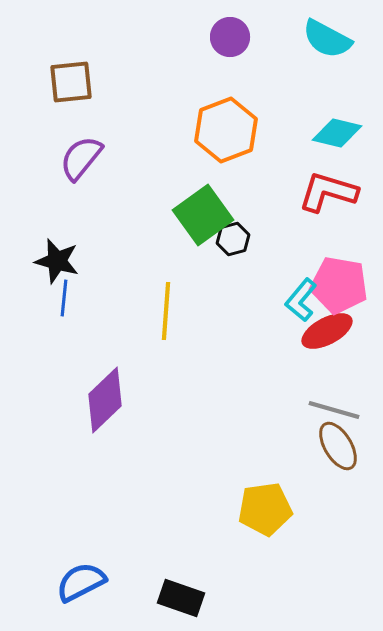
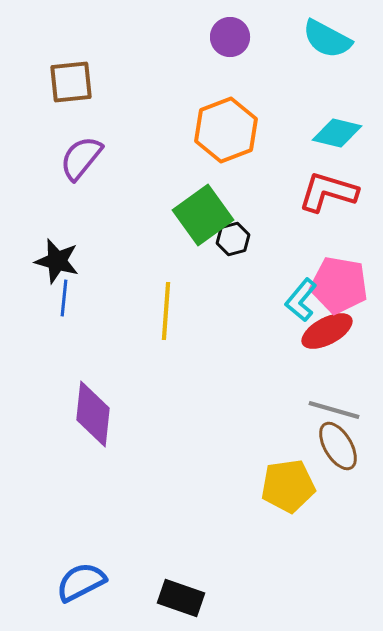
purple diamond: moved 12 px left, 14 px down; rotated 40 degrees counterclockwise
yellow pentagon: moved 23 px right, 23 px up
